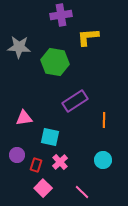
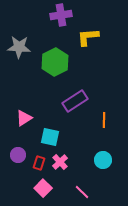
green hexagon: rotated 24 degrees clockwise
pink triangle: rotated 24 degrees counterclockwise
purple circle: moved 1 px right
red rectangle: moved 3 px right, 2 px up
